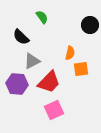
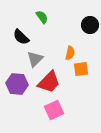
gray triangle: moved 3 px right, 2 px up; rotated 18 degrees counterclockwise
